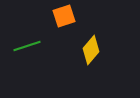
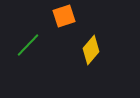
green line: moved 1 px right, 1 px up; rotated 28 degrees counterclockwise
